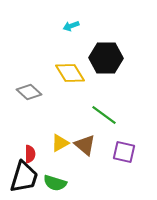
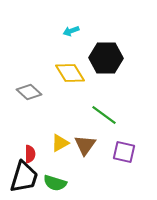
cyan arrow: moved 5 px down
brown triangle: rotated 25 degrees clockwise
